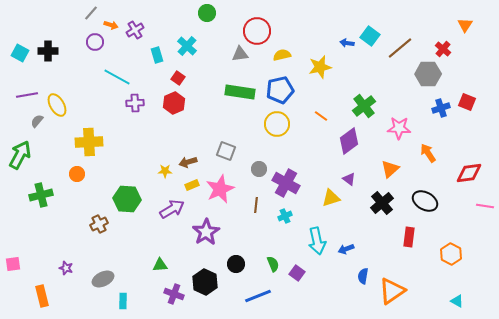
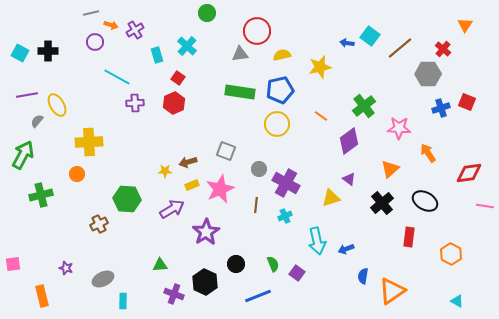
gray line at (91, 13): rotated 35 degrees clockwise
green arrow at (20, 155): moved 3 px right
